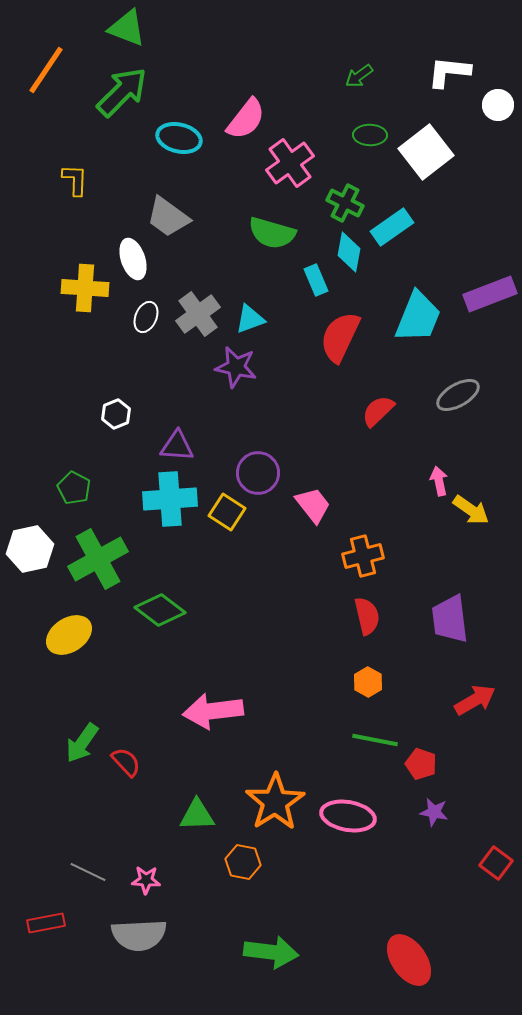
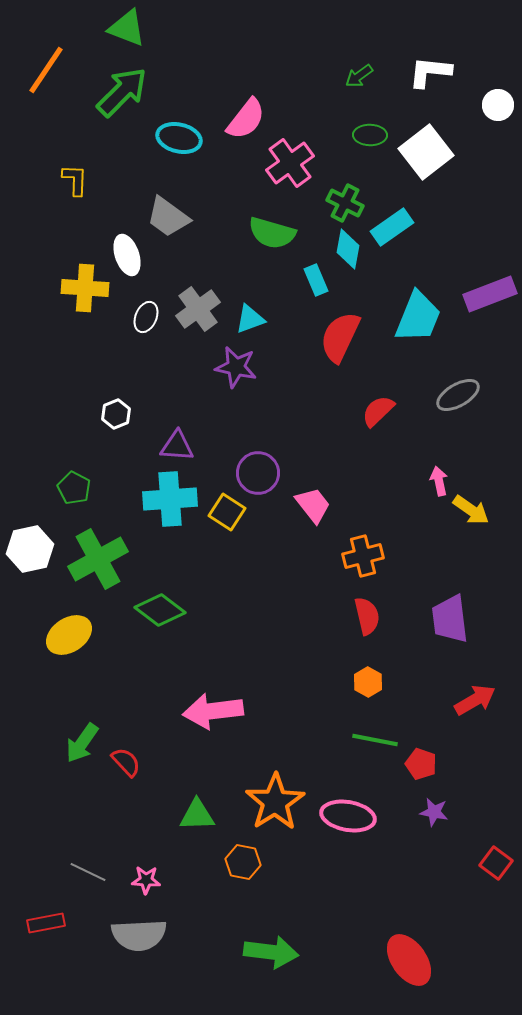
white L-shape at (449, 72): moved 19 px left
cyan diamond at (349, 252): moved 1 px left, 3 px up
white ellipse at (133, 259): moved 6 px left, 4 px up
gray cross at (198, 314): moved 5 px up
